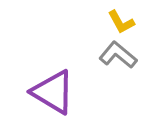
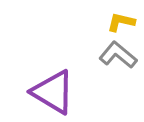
yellow L-shape: rotated 132 degrees clockwise
